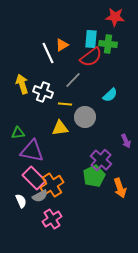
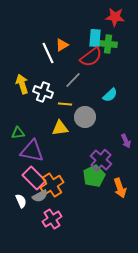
cyan rectangle: moved 4 px right, 1 px up
